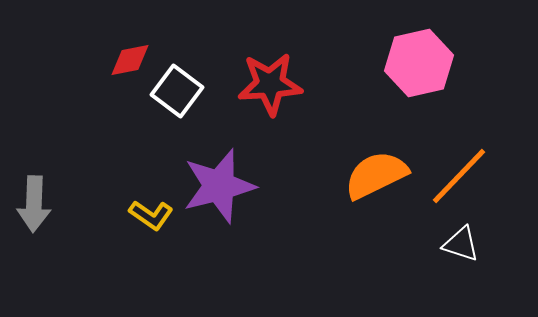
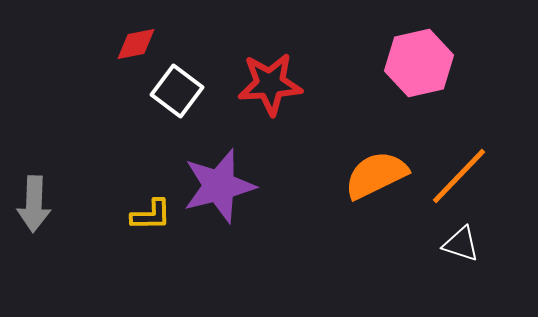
red diamond: moved 6 px right, 16 px up
yellow L-shape: rotated 36 degrees counterclockwise
